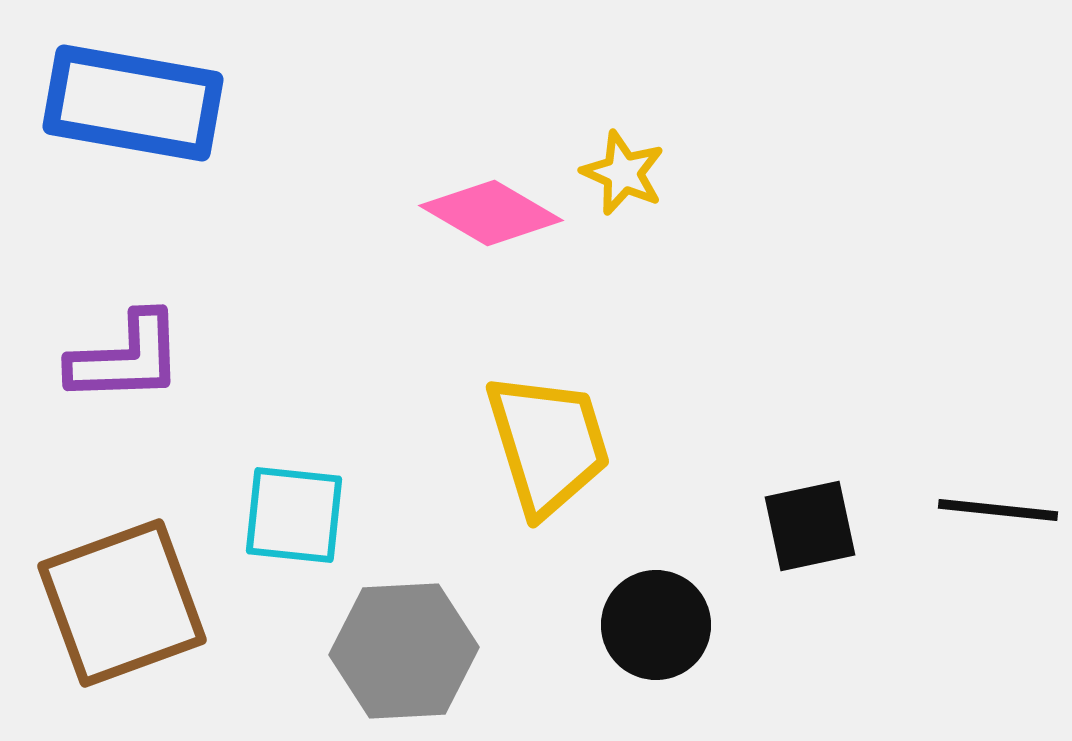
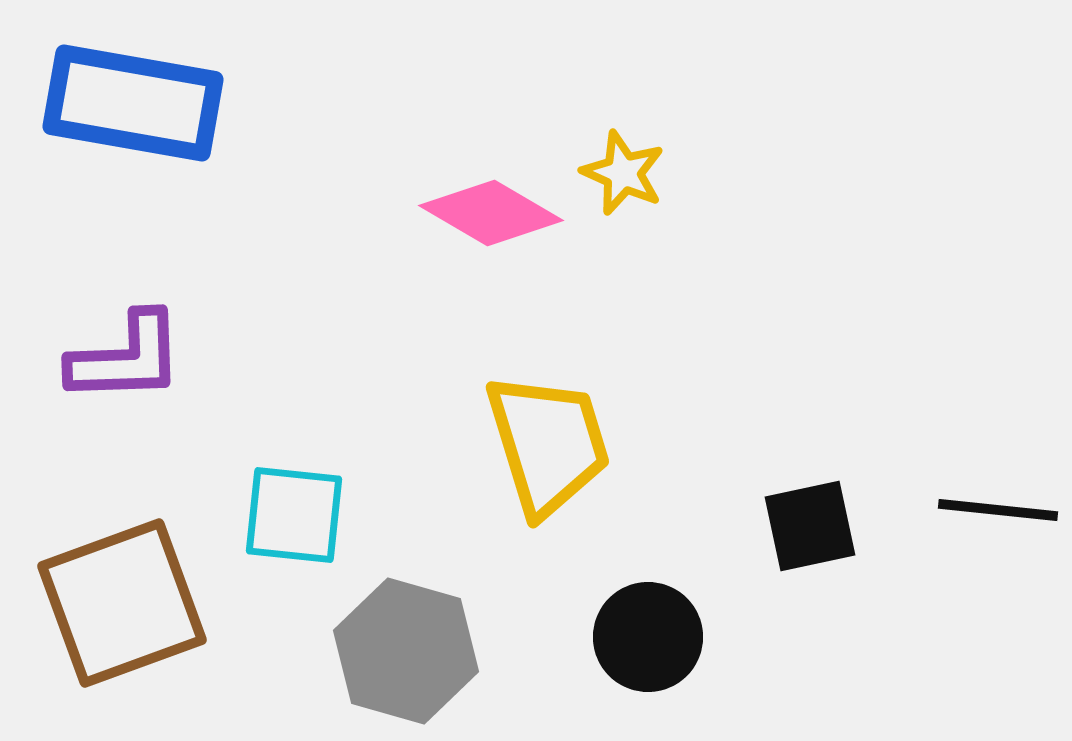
black circle: moved 8 px left, 12 px down
gray hexagon: moved 2 px right; rotated 19 degrees clockwise
